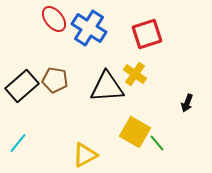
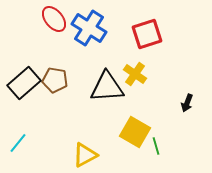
black rectangle: moved 2 px right, 3 px up
green line: moved 1 px left, 3 px down; rotated 24 degrees clockwise
